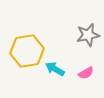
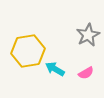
gray star: rotated 15 degrees counterclockwise
yellow hexagon: moved 1 px right
